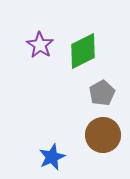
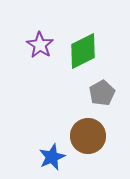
brown circle: moved 15 px left, 1 px down
